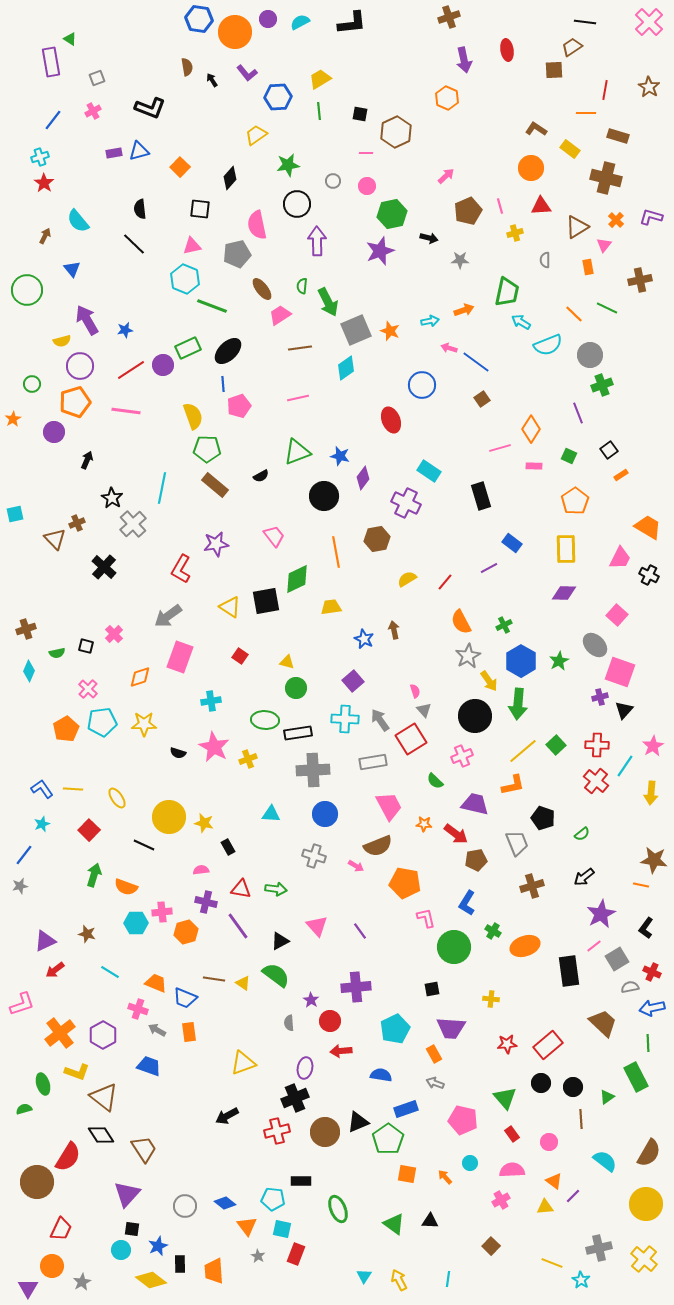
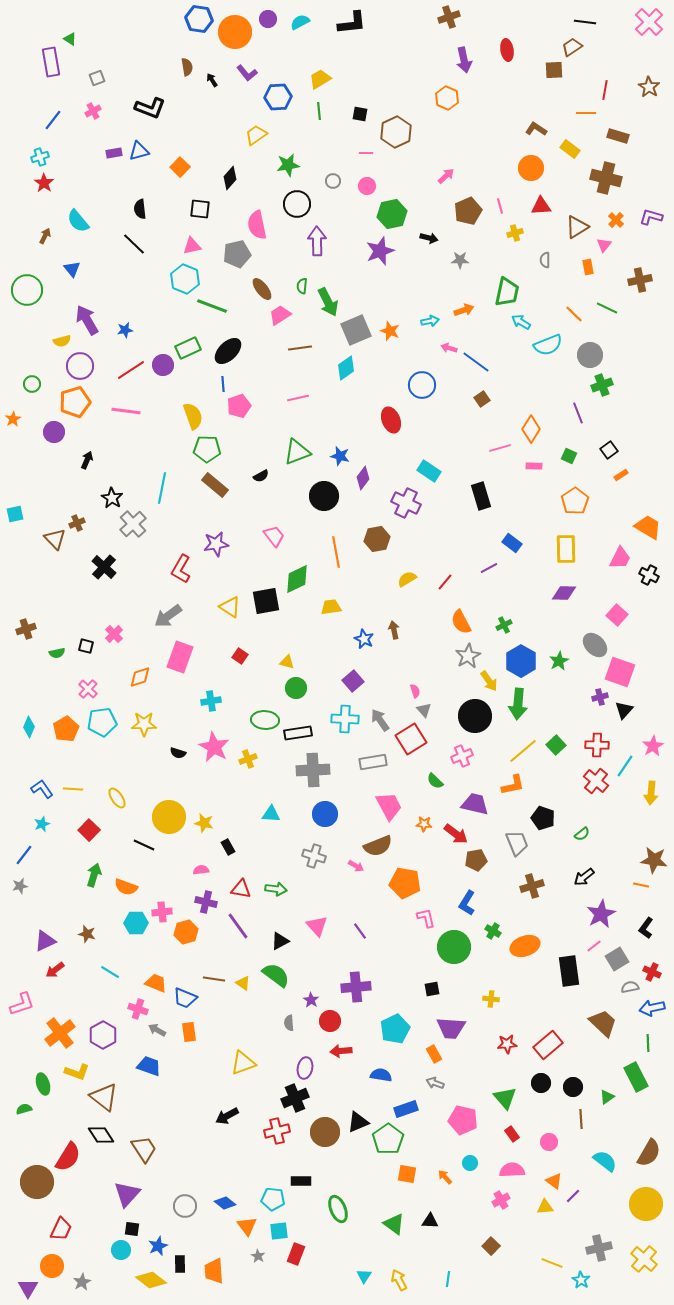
cyan diamond at (29, 671): moved 56 px down
cyan square at (282, 1229): moved 3 px left, 2 px down; rotated 18 degrees counterclockwise
